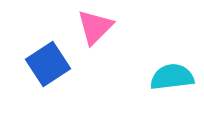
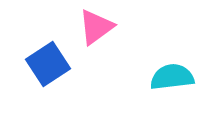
pink triangle: moved 1 px right; rotated 9 degrees clockwise
